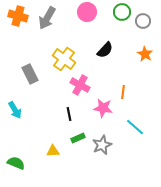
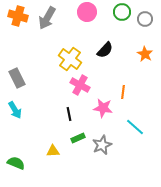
gray circle: moved 2 px right, 2 px up
yellow cross: moved 6 px right
gray rectangle: moved 13 px left, 4 px down
